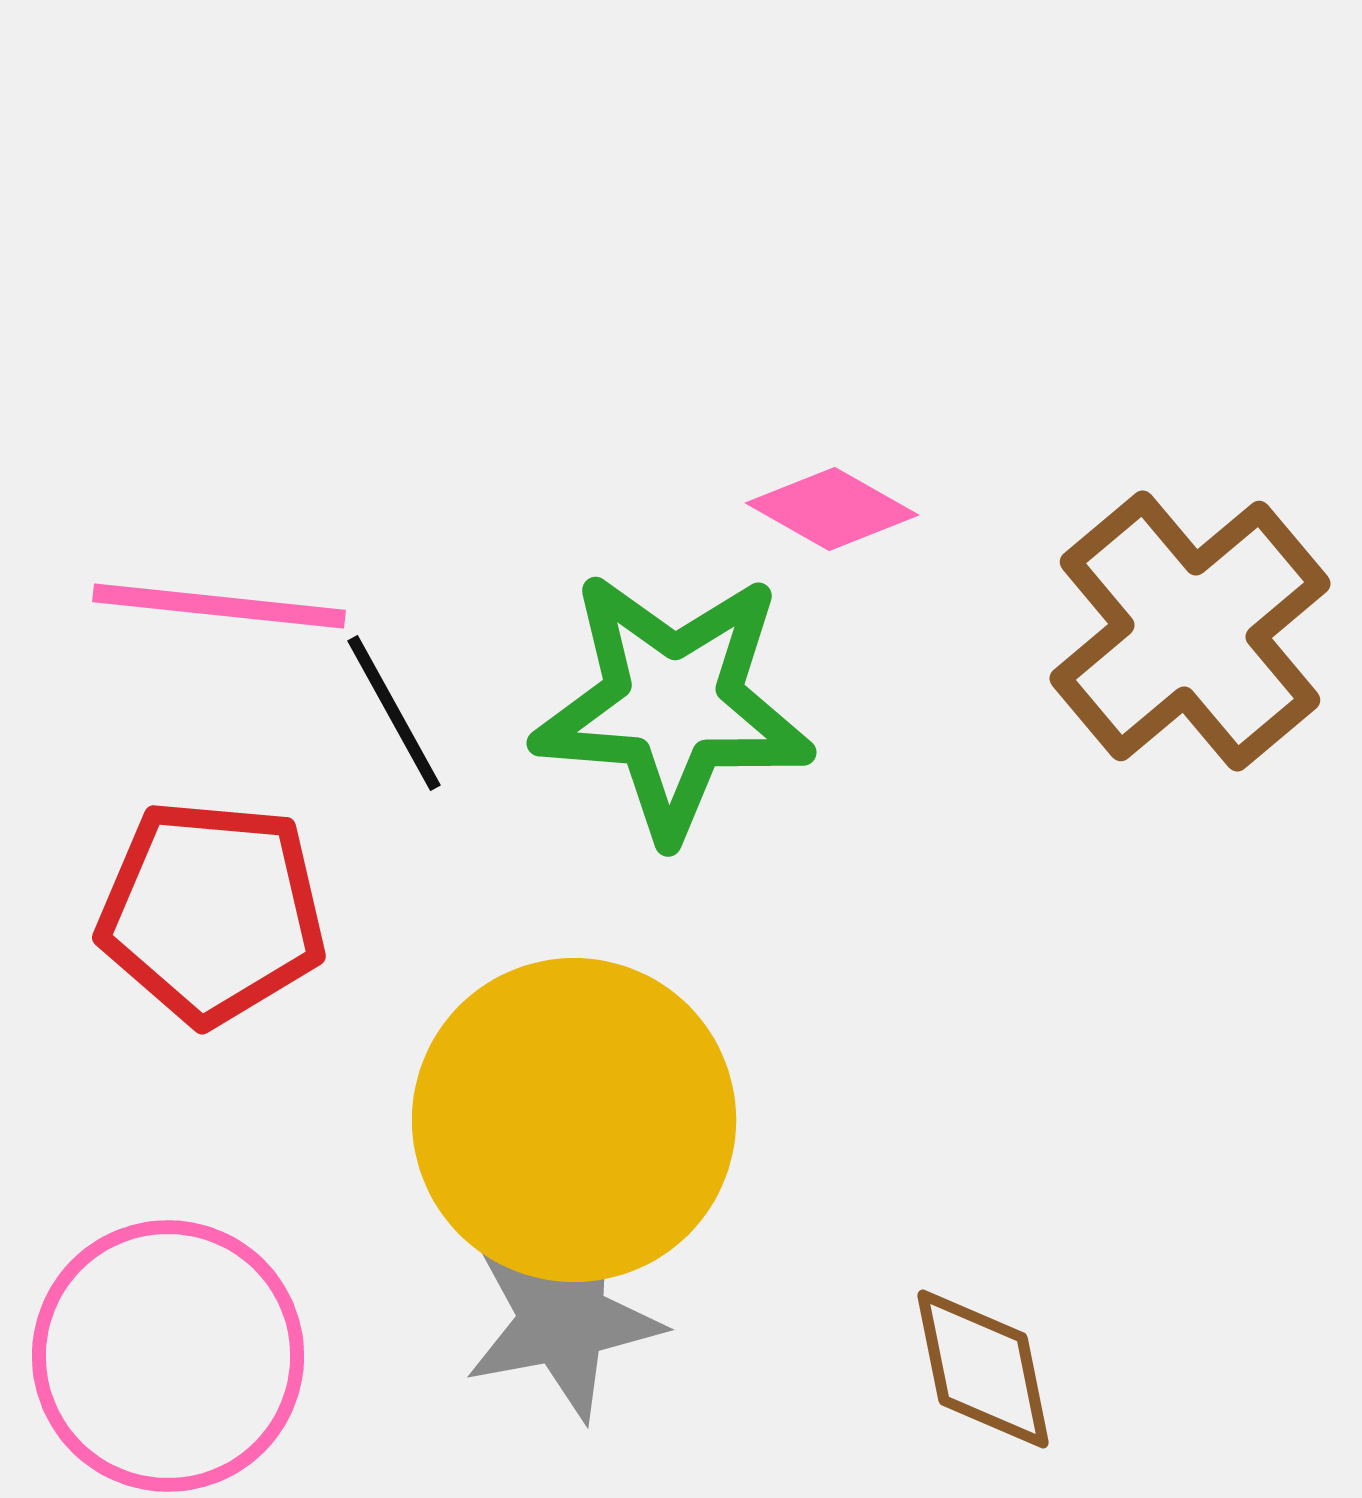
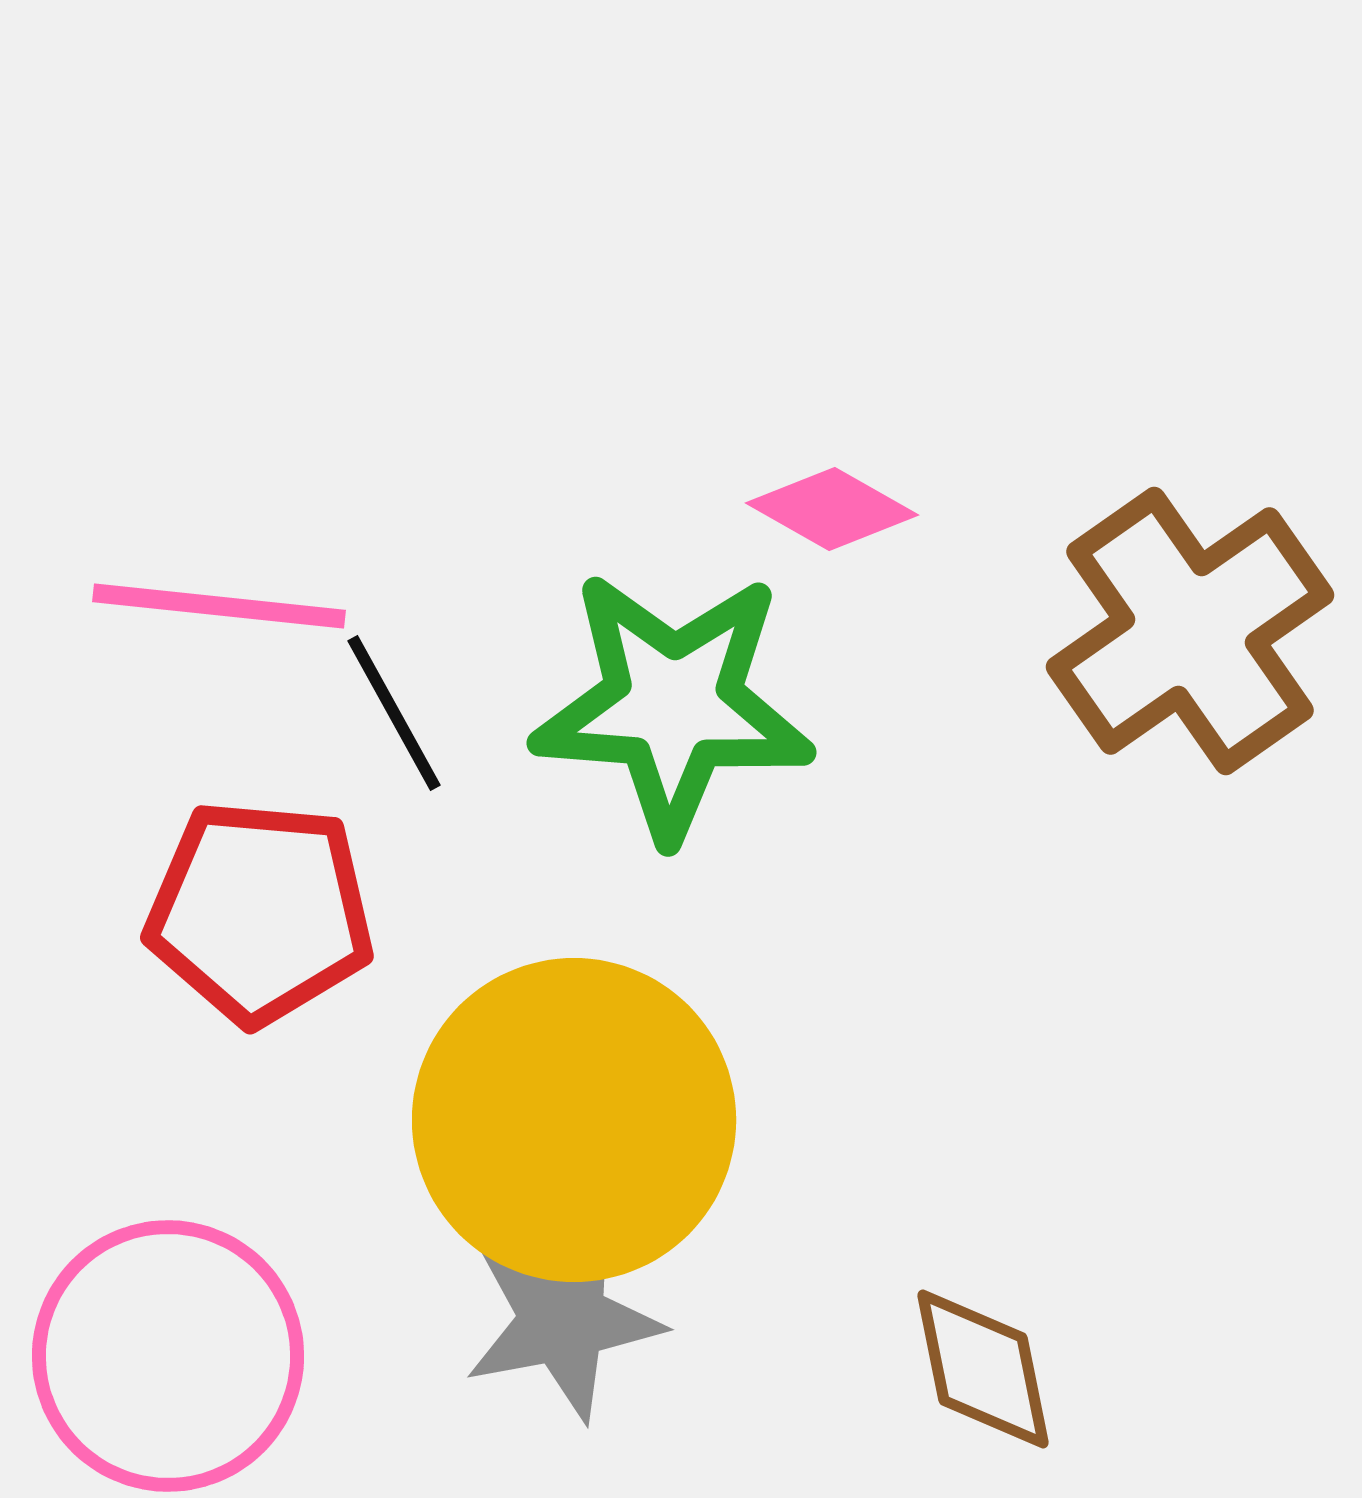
brown cross: rotated 5 degrees clockwise
red pentagon: moved 48 px right
